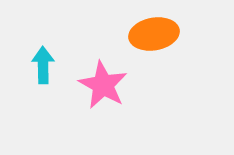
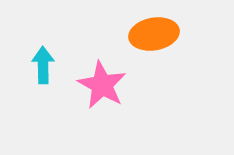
pink star: moved 1 px left
